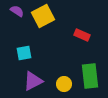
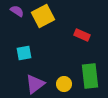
purple triangle: moved 2 px right, 3 px down; rotated 10 degrees counterclockwise
